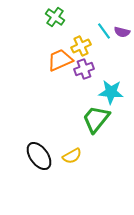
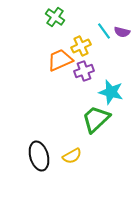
purple cross: moved 2 px down
cyan star: rotated 10 degrees clockwise
green trapezoid: rotated 8 degrees clockwise
black ellipse: rotated 20 degrees clockwise
